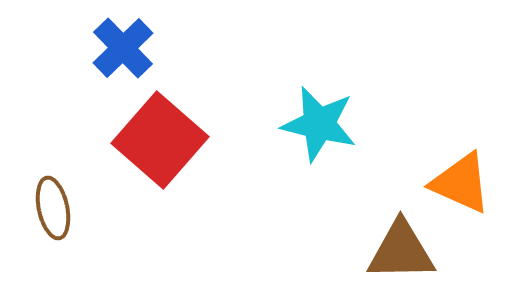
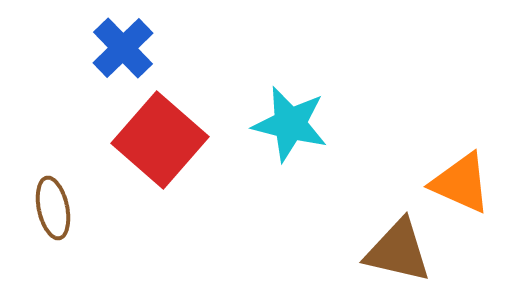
cyan star: moved 29 px left
brown triangle: moved 3 px left; rotated 14 degrees clockwise
